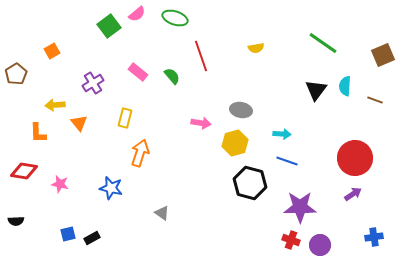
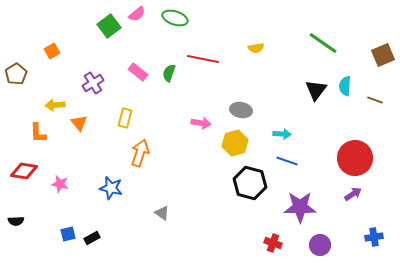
red line: moved 2 px right, 3 px down; rotated 60 degrees counterclockwise
green semicircle: moved 3 px left, 3 px up; rotated 120 degrees counterclockwise
red cross: moved 18 px left, 3 px down
